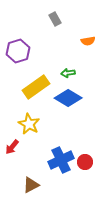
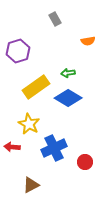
red arrow: rotated 56 degrees clockwise
blue cross: moved 7 px left, 12 px up
